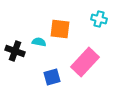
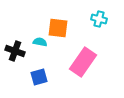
orange square: moved 2 px left, 1 px up
cyan semicircle: moved 1 px right
pink rectangle: moved 2 px left; rotated 8 degrees counterclockwise
blue square: moved 13 px left
